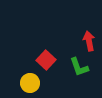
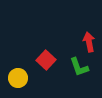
red arrow: moved 1 px down
yellow circle: moved 12 px left, 5 px up
